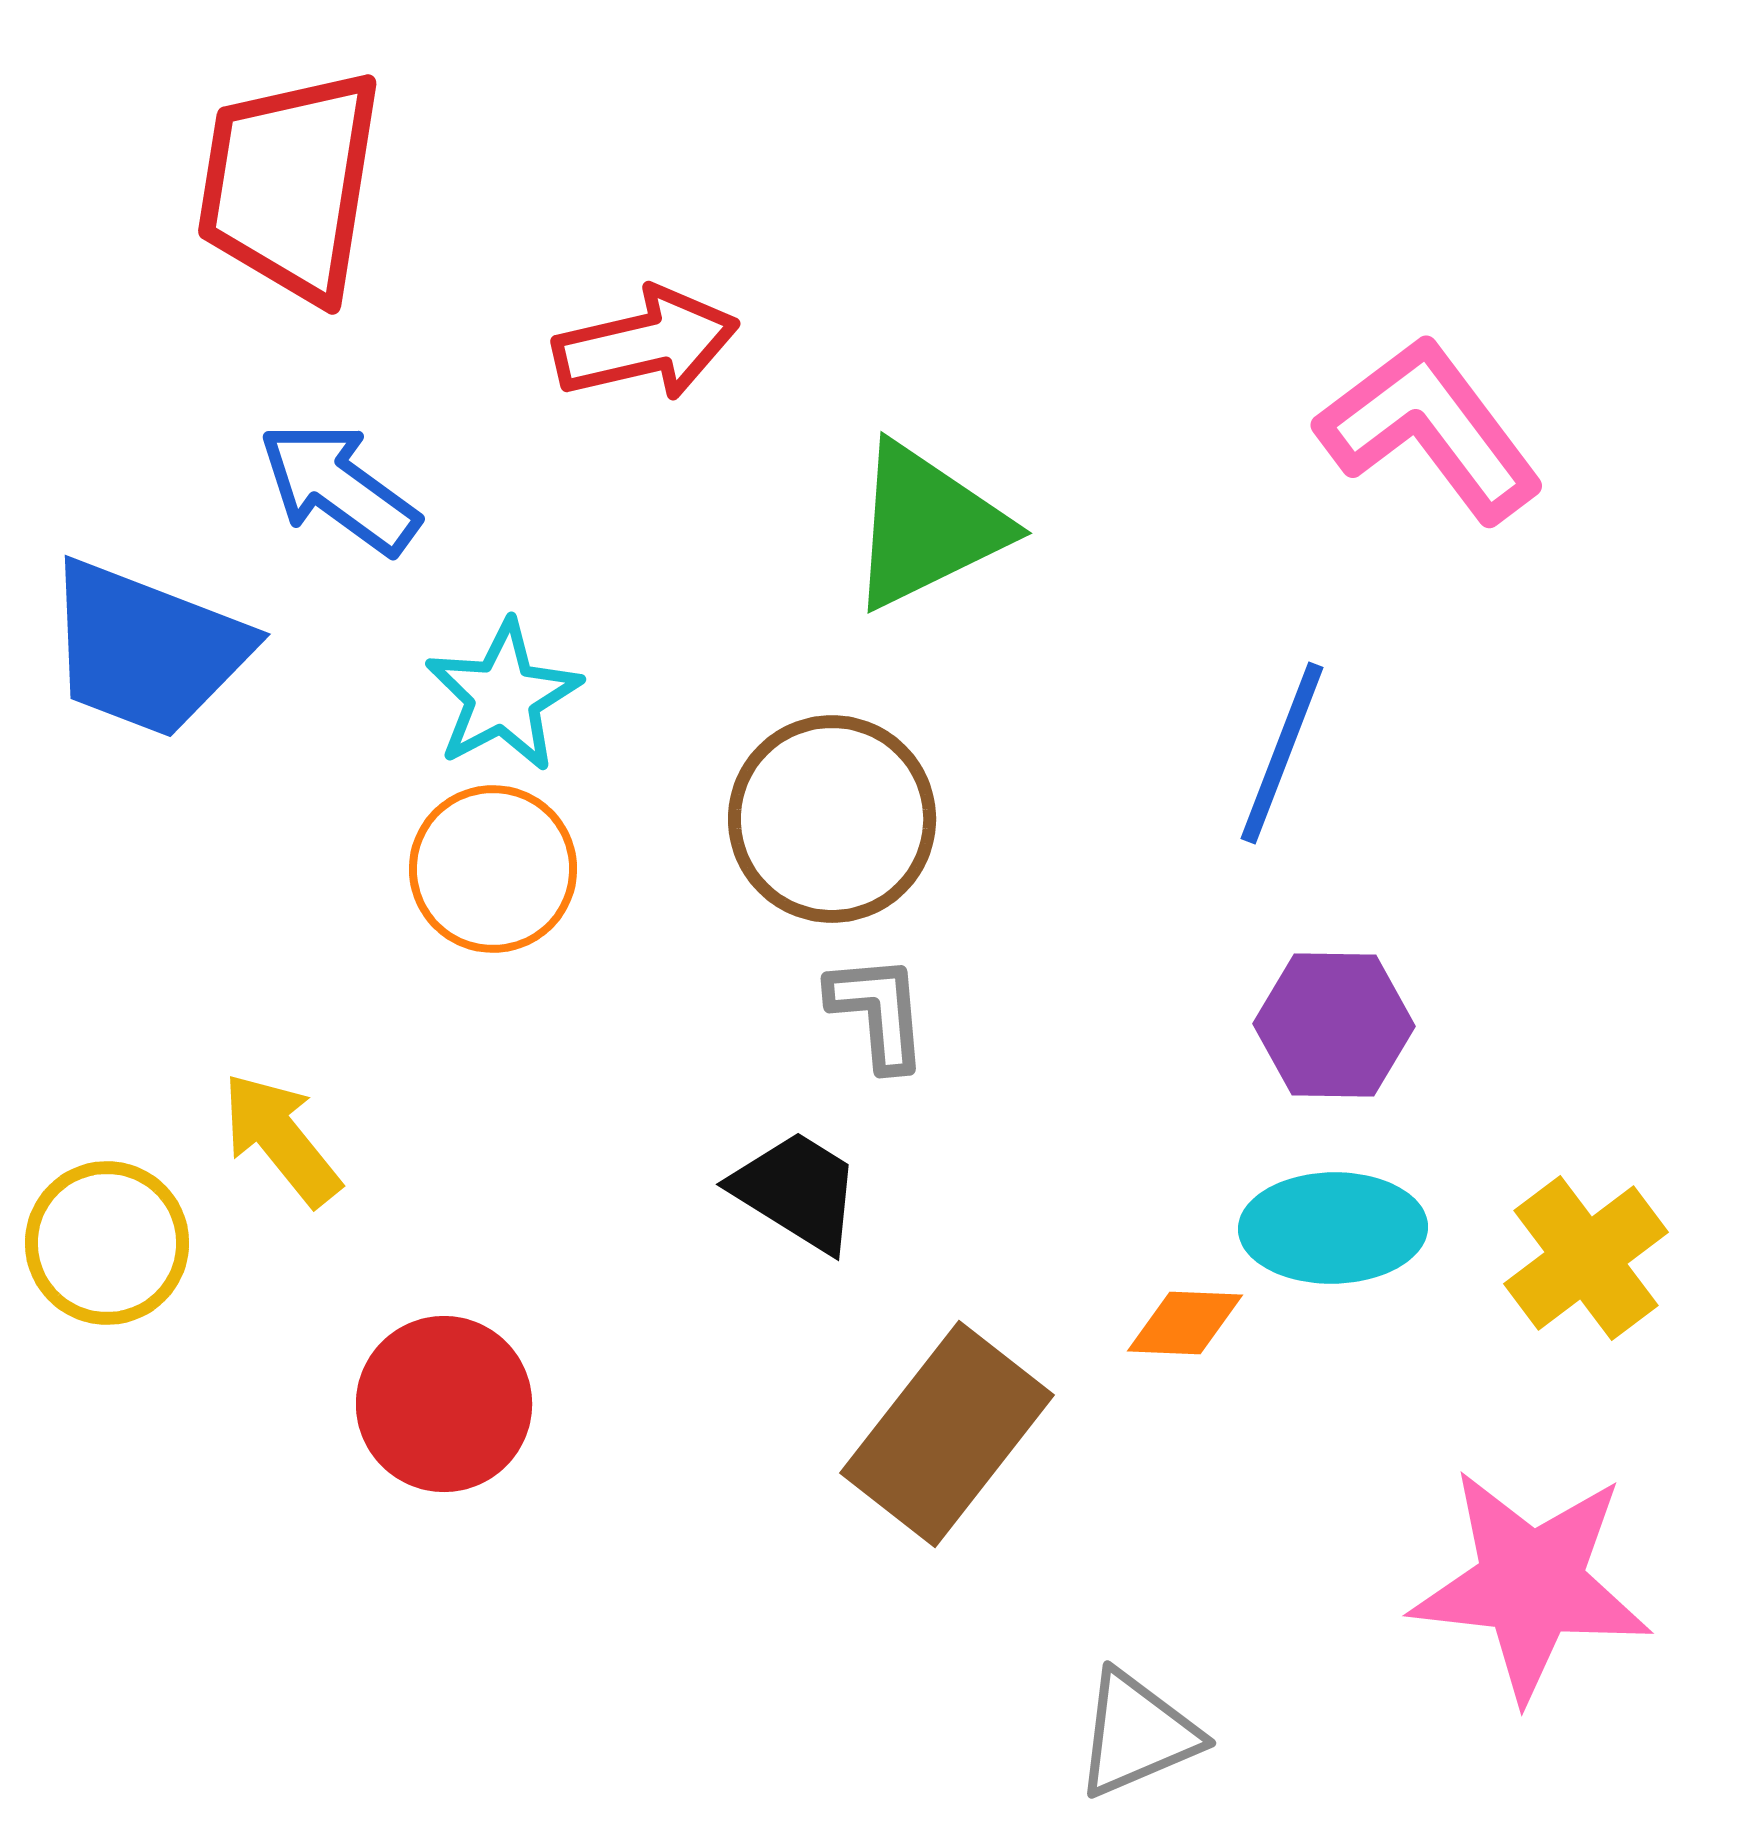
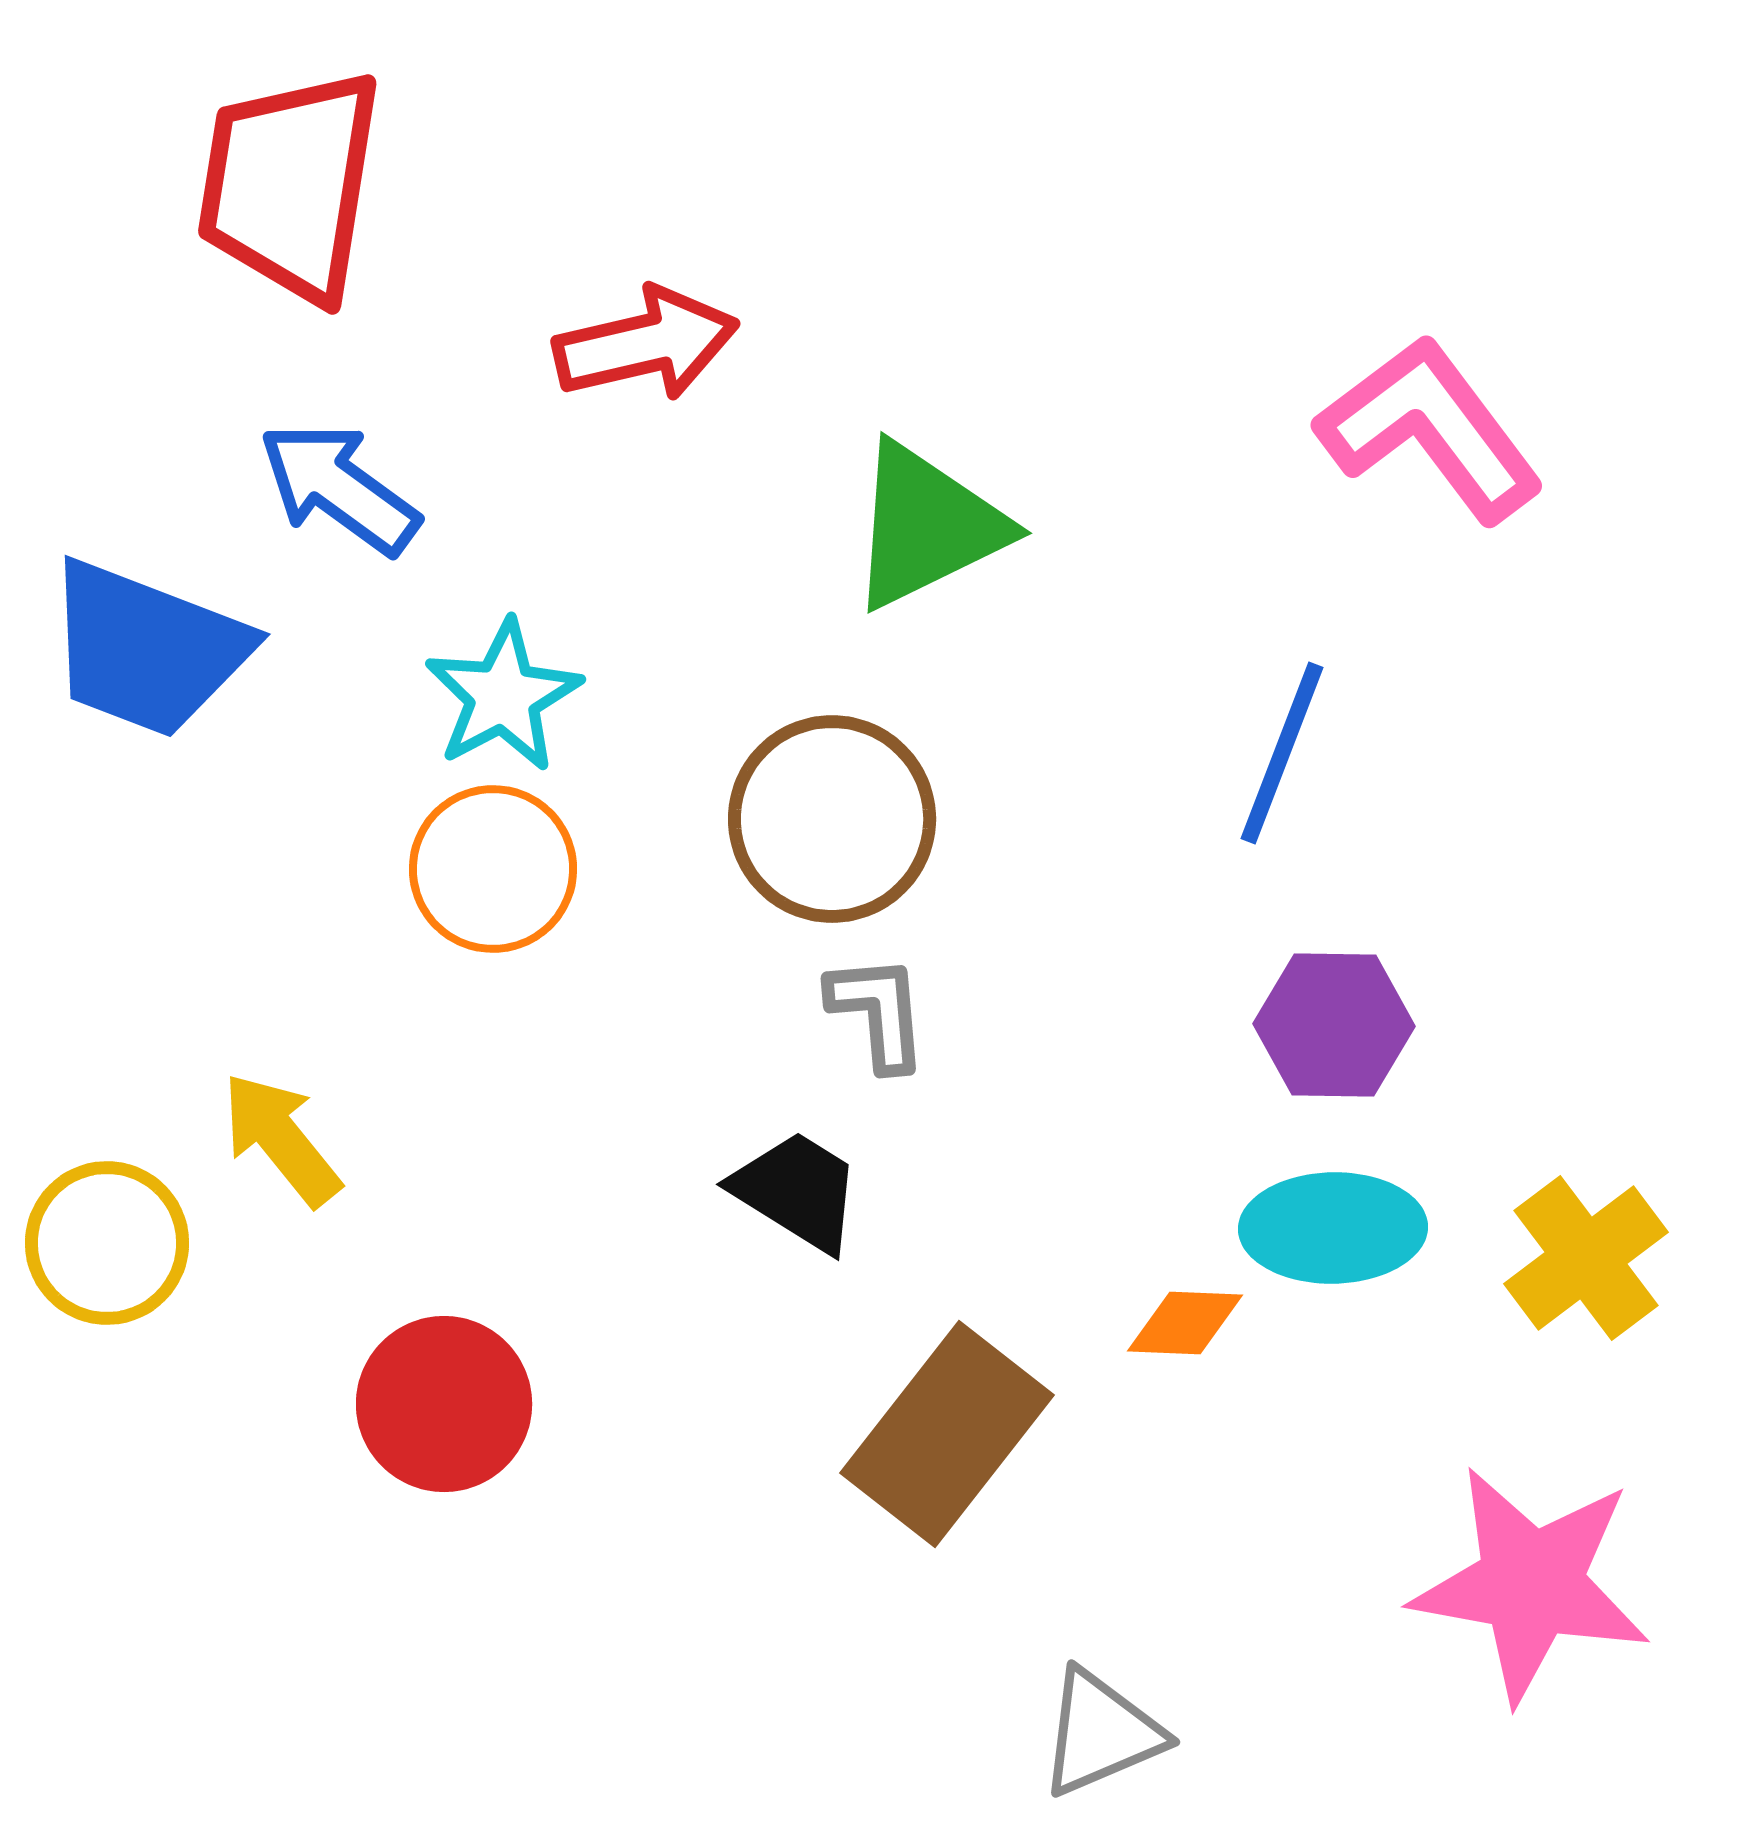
pink star: rotated 4 degrees clockwise
gray triangle: moved 36 px left, 1 px up
